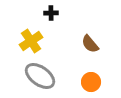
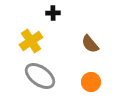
black cross: moved 2 px right
